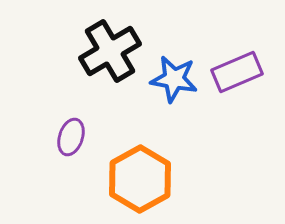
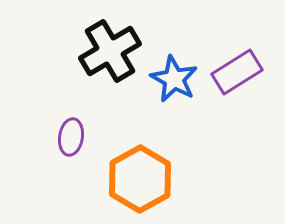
purple rectangle: rotated 9 degrees counterclockwise
blue star: rotated 18 degrees clockwise
purple ellipse: rotated 9 degrees counterclockwise
